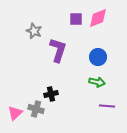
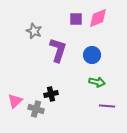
blue circle: moved 6 px left, 2 px up
pink triangle: moved 12 px up
